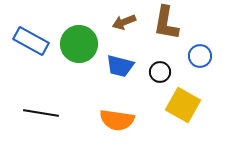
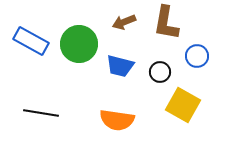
blue circle: moved 3 px left
